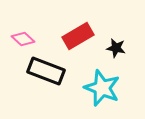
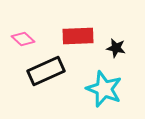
red rectangle: rotated 28 degrees clockwise
black rectangle: rotated 45 degrees counterclockwise
cyan star: moved 2 px right, 1 px down
